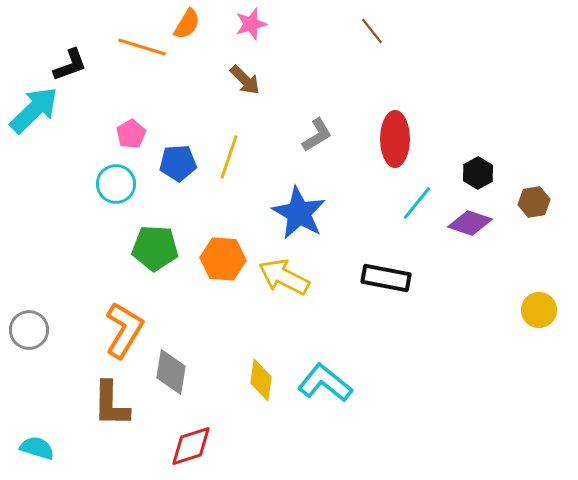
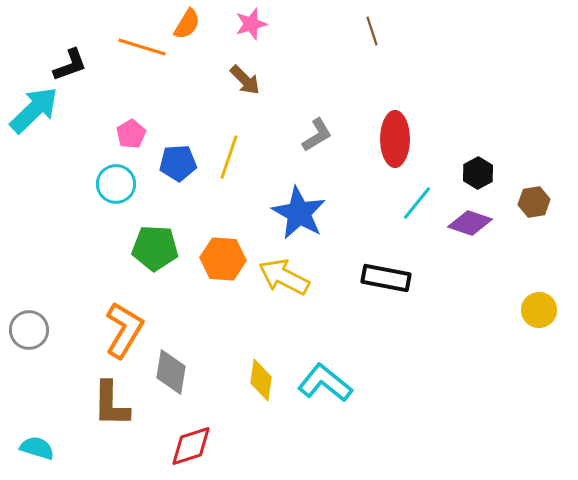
brown line: rotated 20 degrees clockwise
